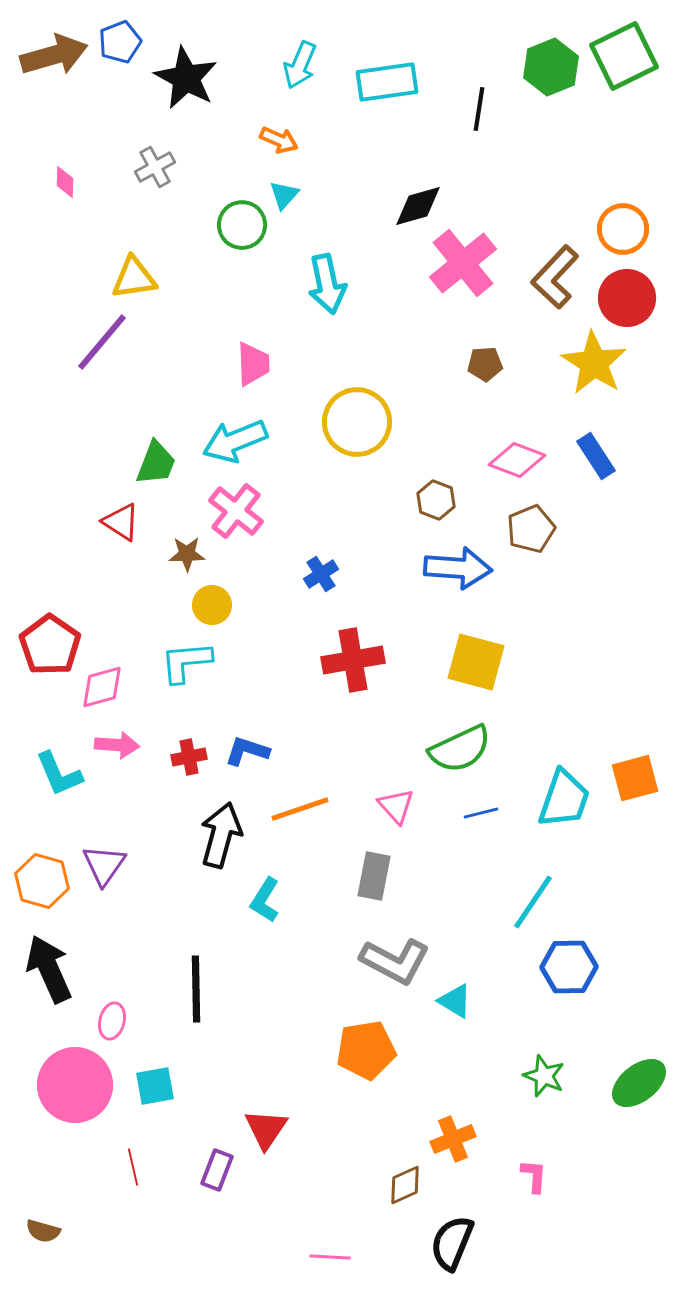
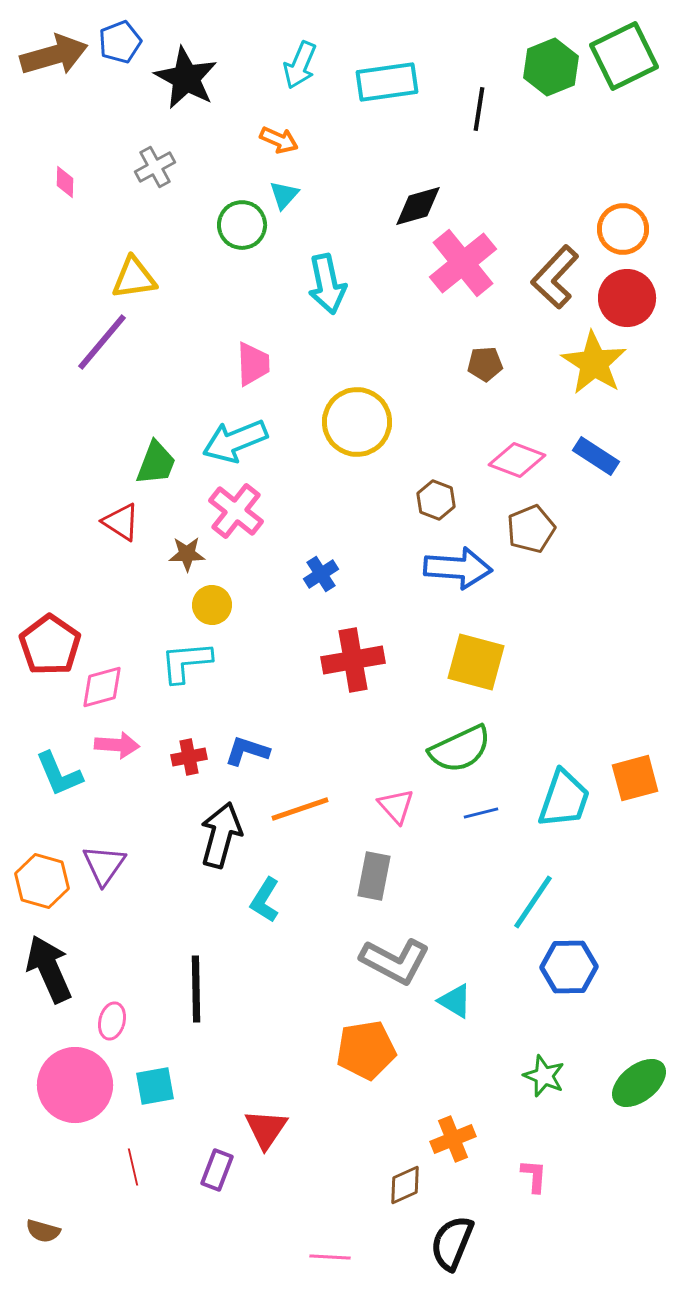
blue rectangle at (596, 456): rotated 24 degrees counterclockwise
